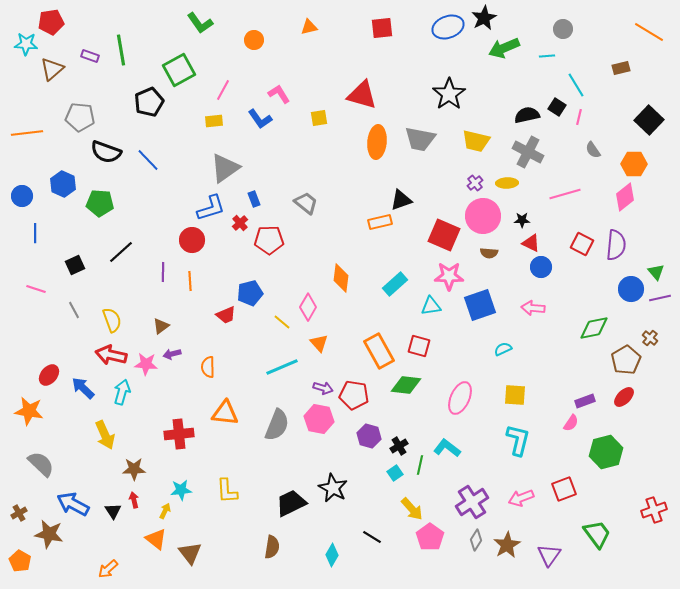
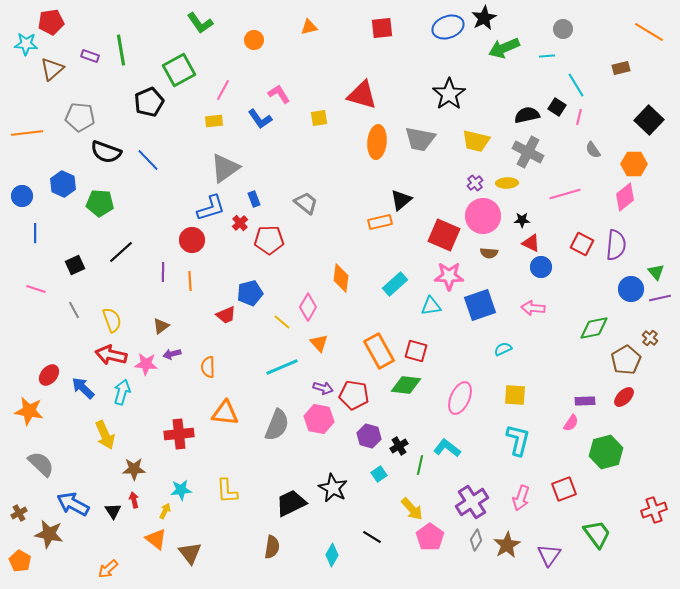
black triangle at (401, 200): rotated 20 degrees counterclockwise
red square at (419, 346): moved 3 px left, 5 px down
purple rectangle at (585, 401): rotated 18 degrees clockwise
cyan square at (395, 473): moved 16 px left, 1 px down
pink arrow at (521, 498): rotated 50 degrees counterclockwise
